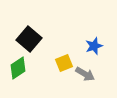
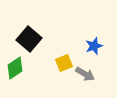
green diamond: moved 3 px left
